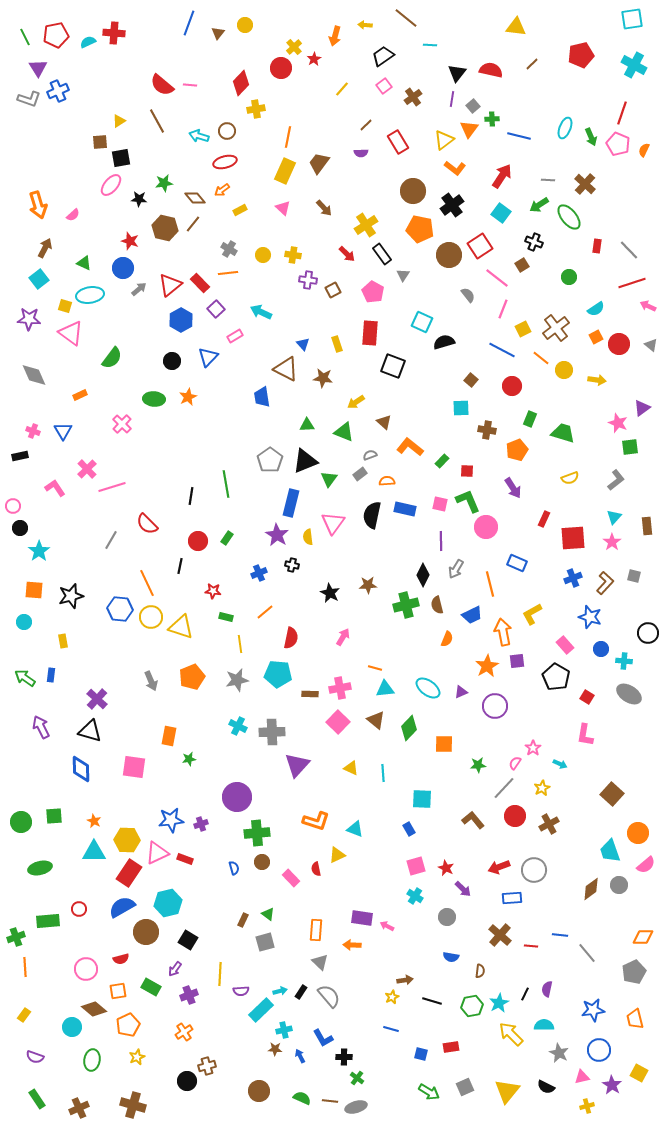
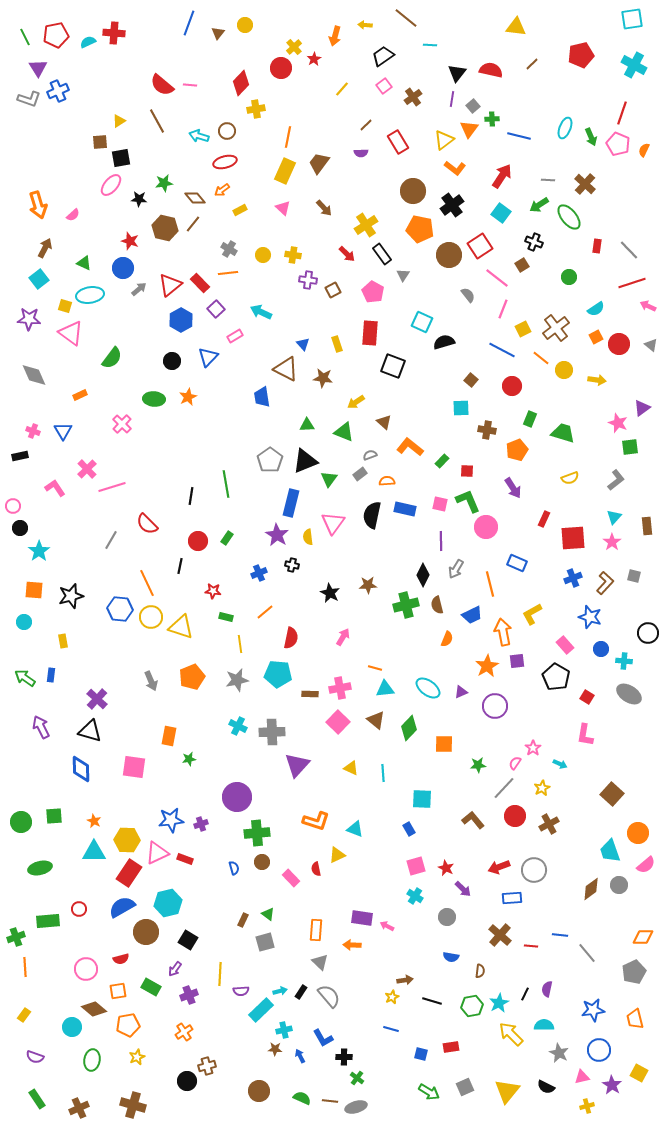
orange pentagon at (128, 1025): rotated 15 degrees clockwise
